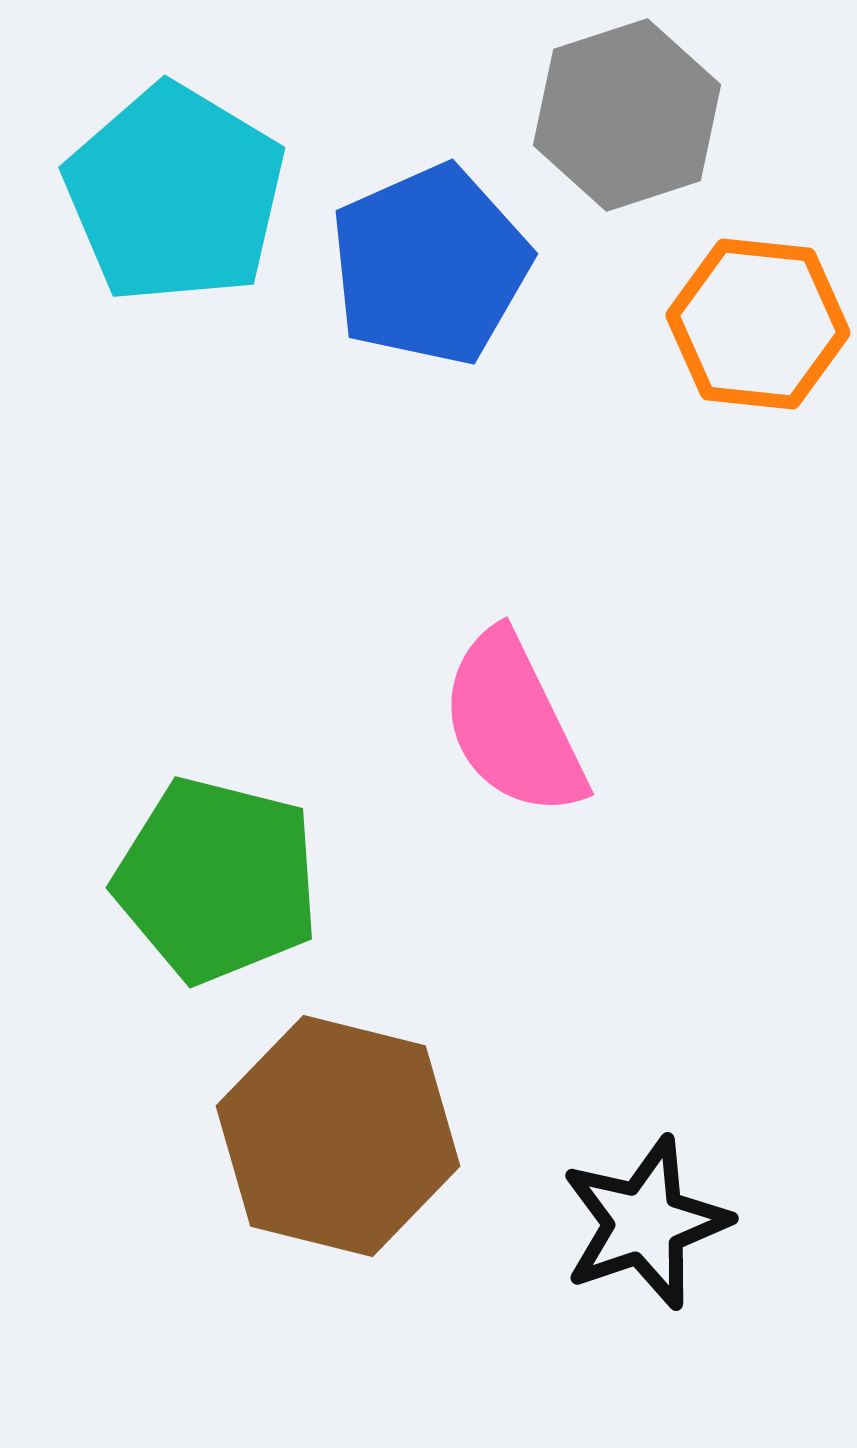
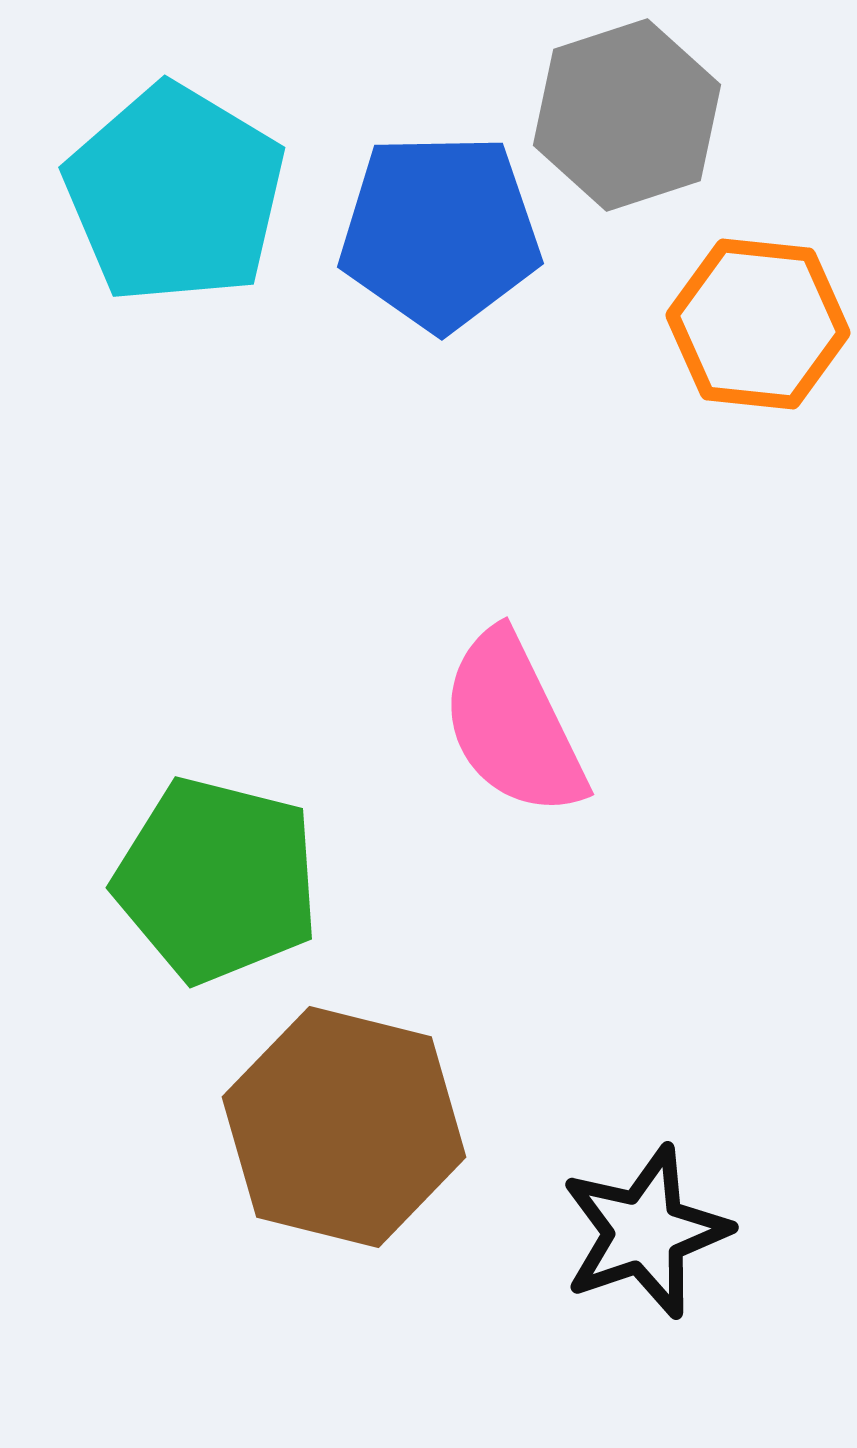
blue pentagon: moved 10 px right, 33 px up; rotated 23 degrees clockwise
brown hexagon: moved 6 px right, 9 px up
black star: moved 9 px down
